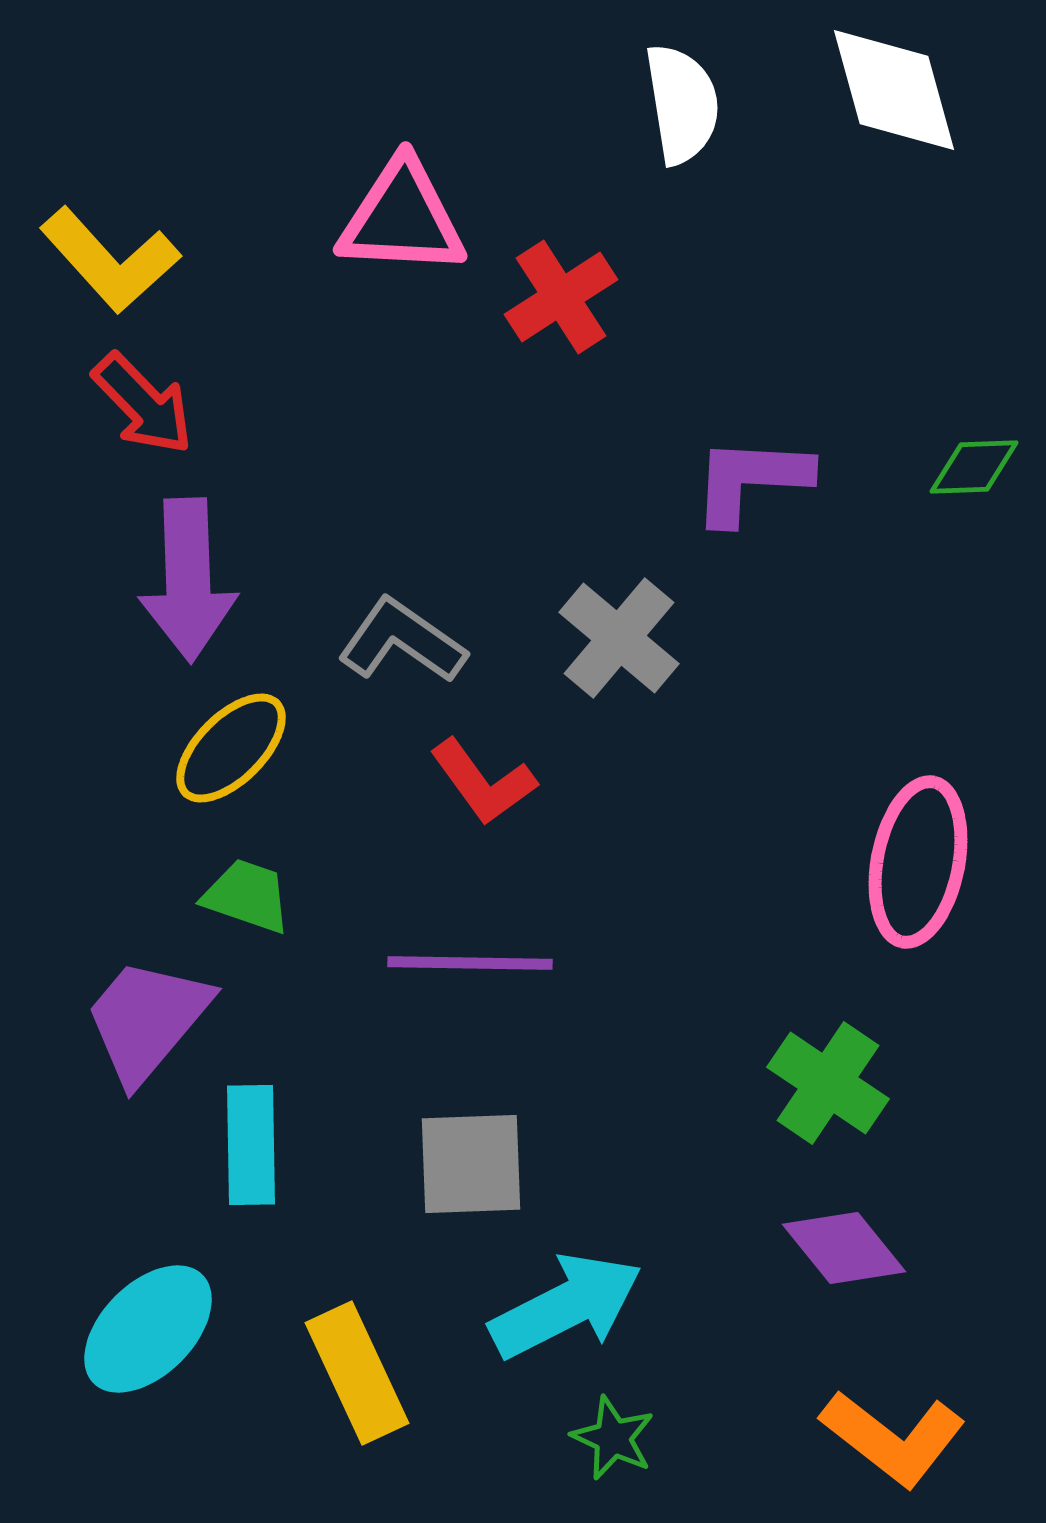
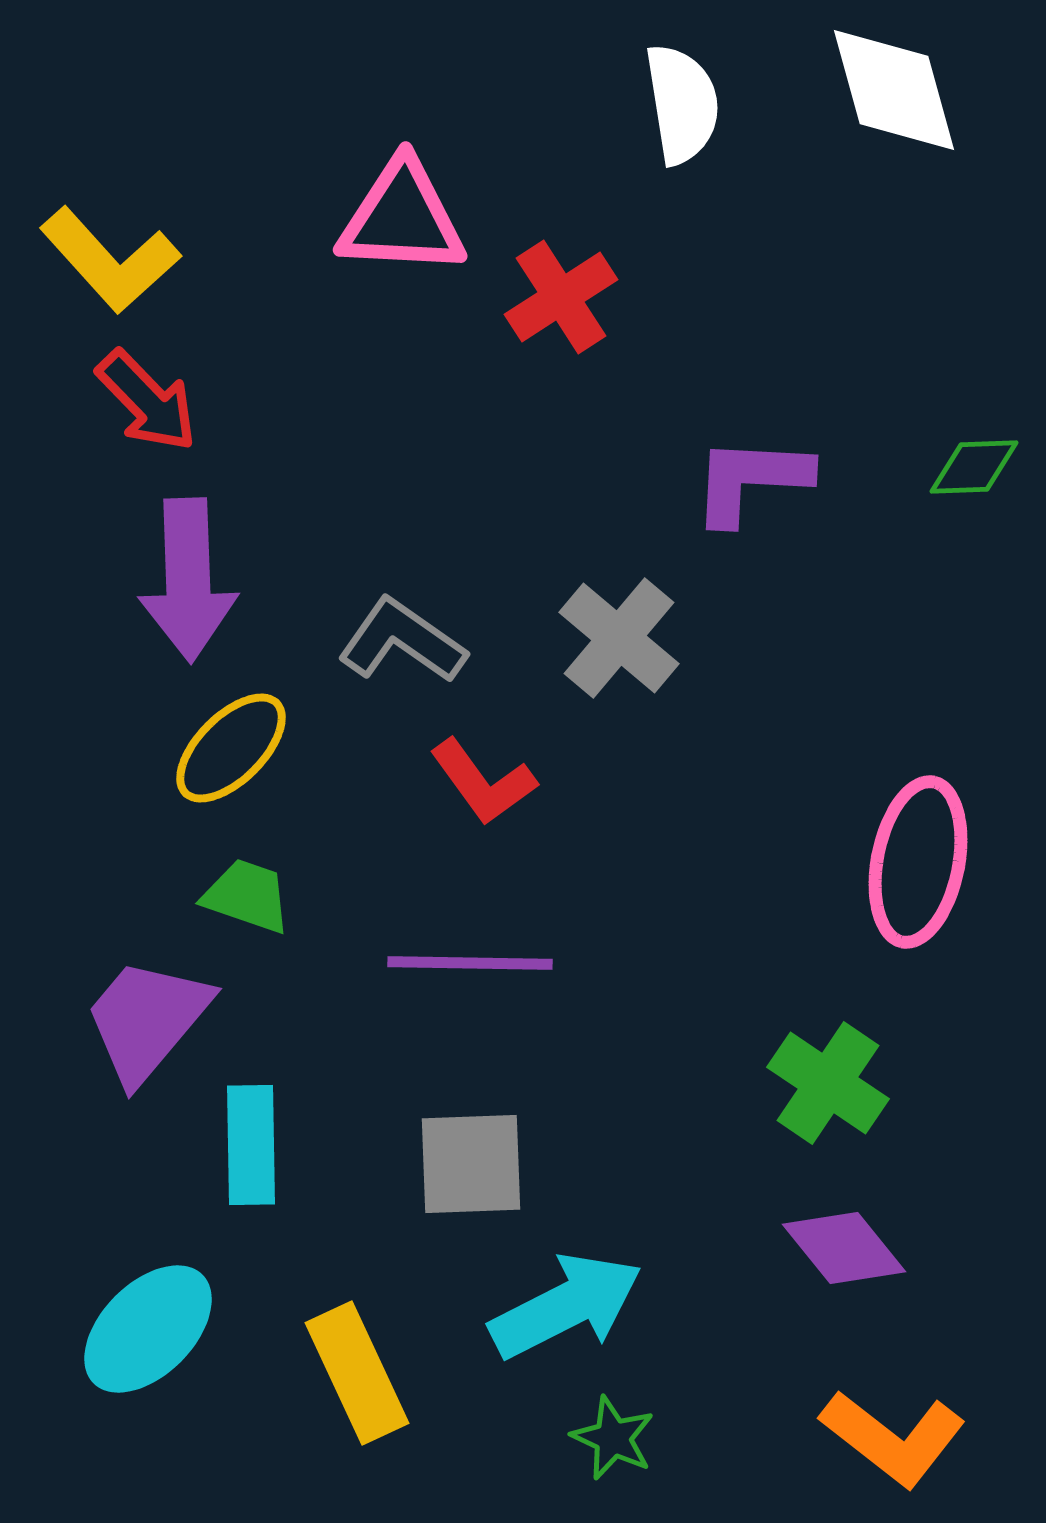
red arrow: moved 4 px right, 3 px up
